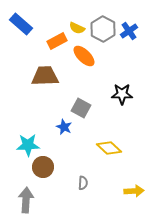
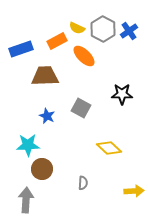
blue rectangle: moved 25 px down; rotated 60 degrees counterclockwise
blue star: moved 17 px left, 11 px up
brown circle: moved 1 px left, 2 px down
